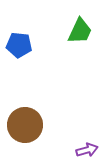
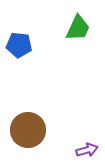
green trapezoid: moved 2 px left, 3 px up
brown circle: moved 3 px right, 5 px down
